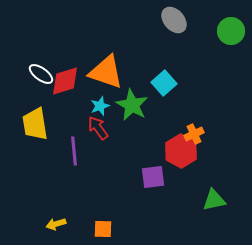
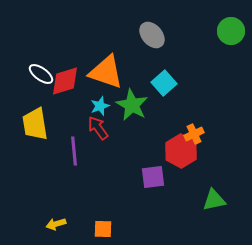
gray ellipse: moved 22 px left, 15 px down
